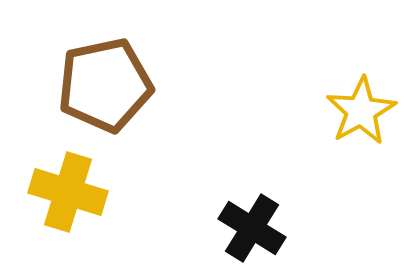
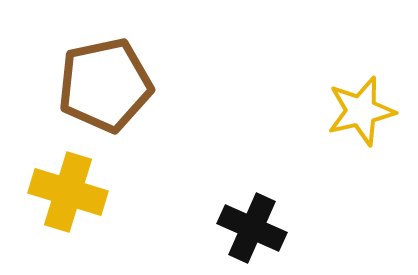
yellow star: rotated 16 degrees clockwise
black cross: rotated 8 degrees counterclockwise
